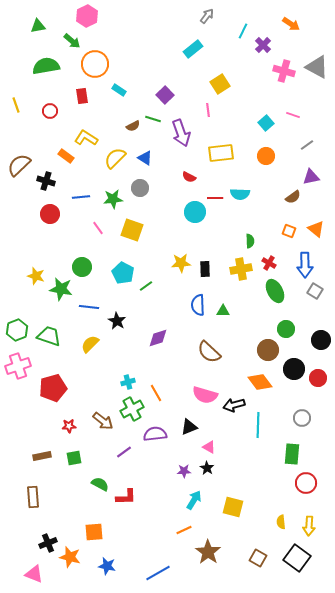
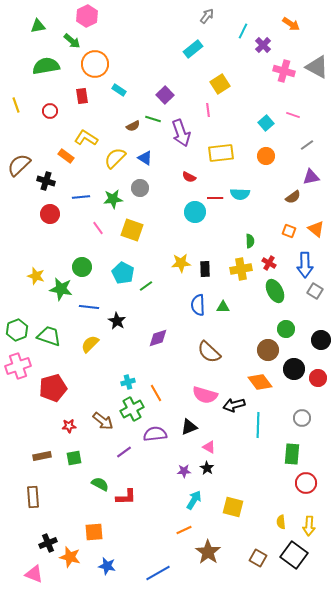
green triangle at (223, 311): moved 4 px up
black square at (297, 558): moved 3 px left, 3 px up
